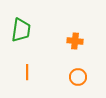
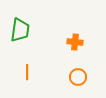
green trapezoid: moved 1 px left
orange cross: moved 1 px down
